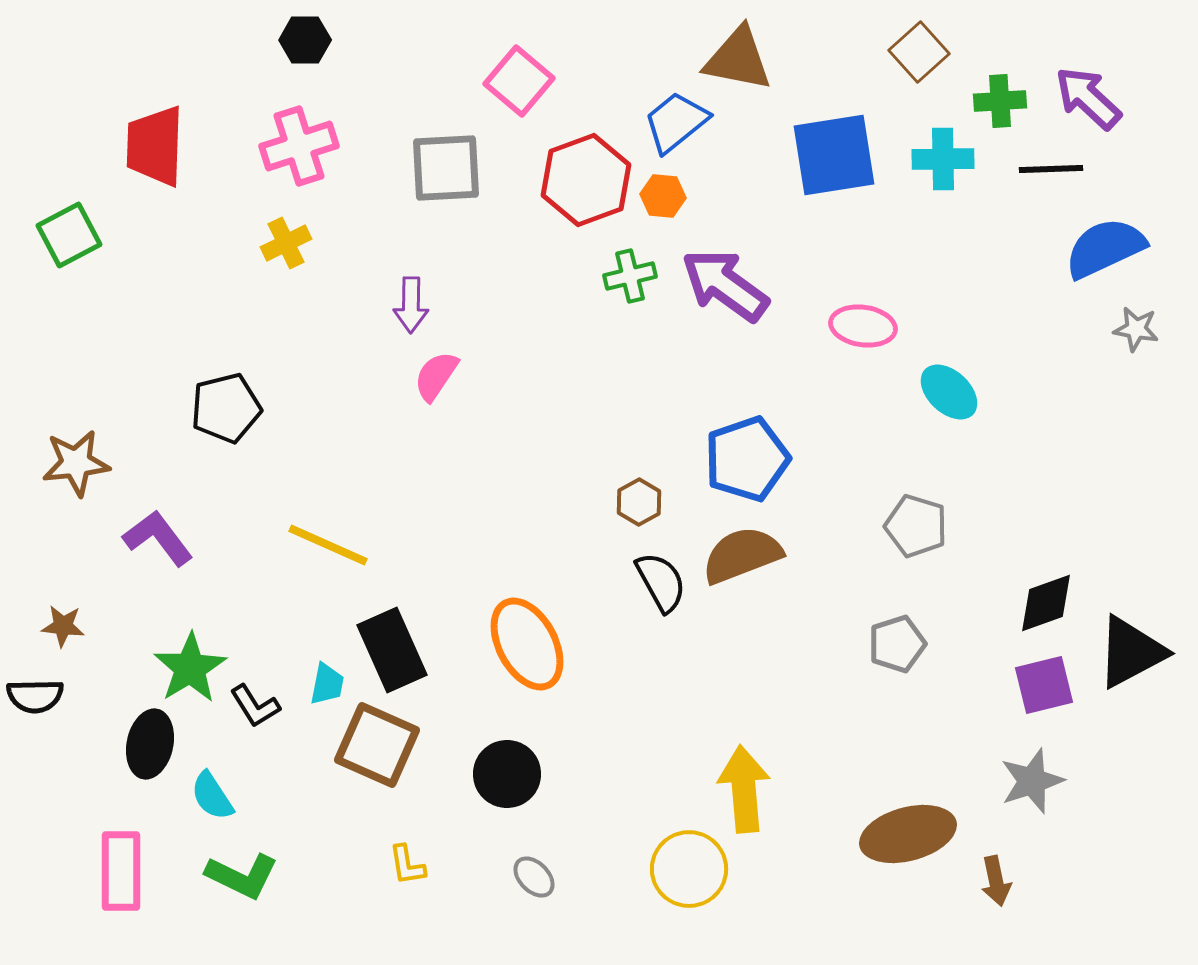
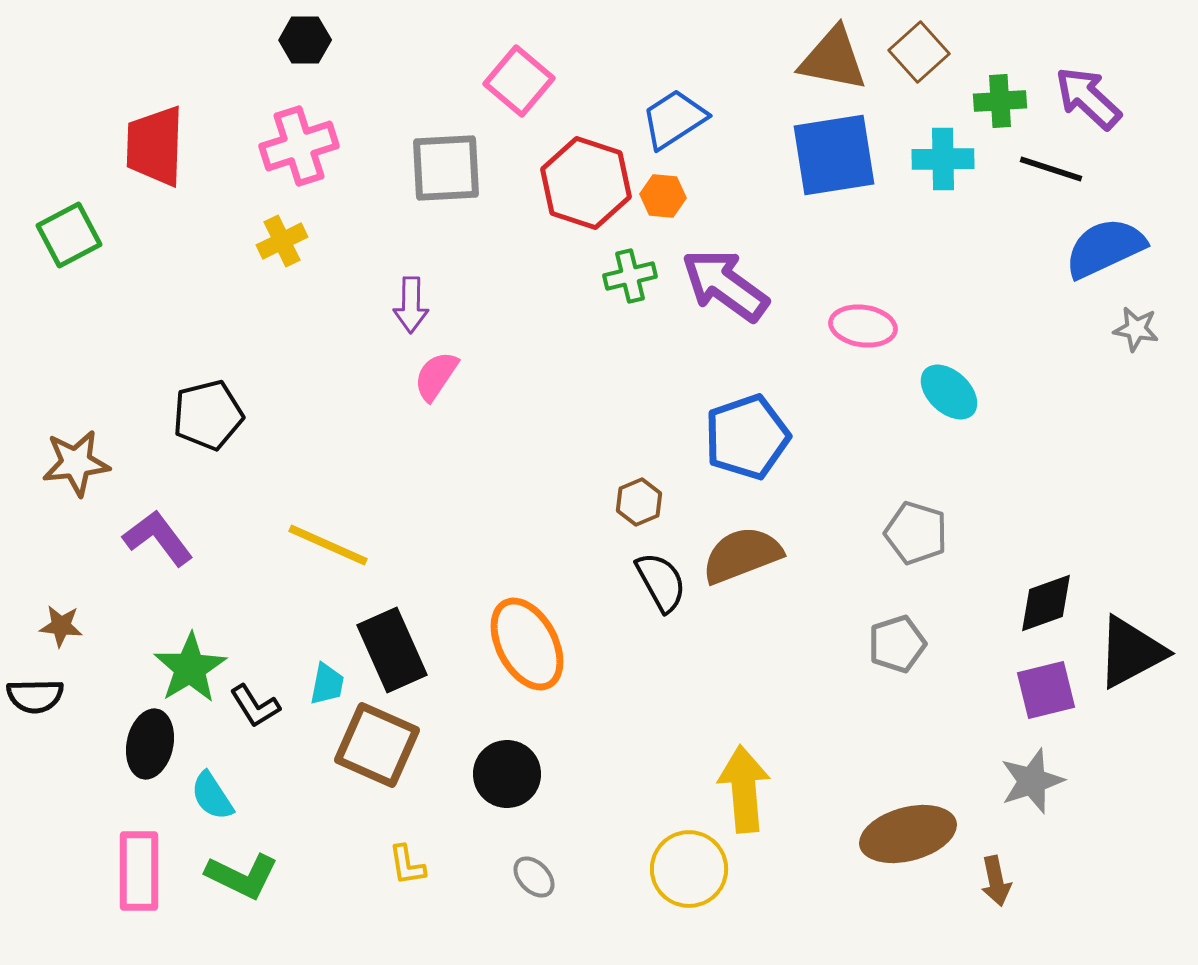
brown triangle at (738, 59): moved 95 px right
blue trapezoid at (676, 122): moved 2 px left, 3 px up; rotated 6 degrees clockwise
black line at (1051, 169): rotated 20 degrees clockwise
red hexagon at (586, 180): moved 3 px down; rotated 22 degrees counterclockwise
yellow cross at (286, 243): moved 4 px left, 2 px up
black pentagon at (226, 408): moved 18 px left, 7 px down
blue pentagon at (747, 459): moved 22 px up
brown hexagon at (639, 502): rotated 6 degrees clockwise
gray pentagon at (916, 526): moved 7 px down
brown star at (63, 626): moved 2 px left
purple square at (1044, 685): moved 2 px right, 5 px down
pink rectangle at (121, 871): moved 18 px right
